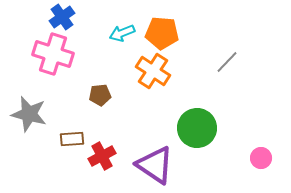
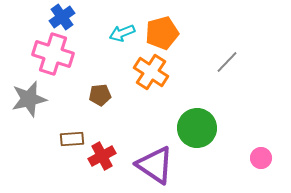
orange pentagon: rotated 20 degrees counterclockwise
orange cross: moved 2 px left, 1 px down
gray star: moved 15 px up; rotated 27 degrees counterclockwise
